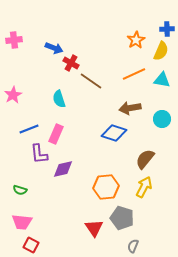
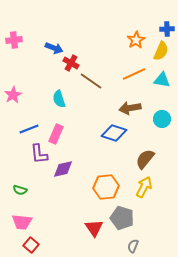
red square: rotated 14 degrees clockwise
